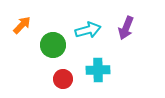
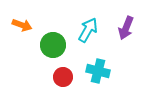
orange arrow: rotated 66 degrees clockwise
cyan arrow: rotated 45 degrees counterclockwise
cyan cross: moved 1 px down; rotated 15 degrees clockwise
red circle: moved 2 px up
